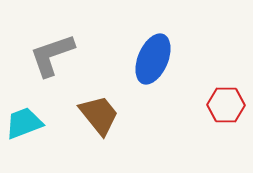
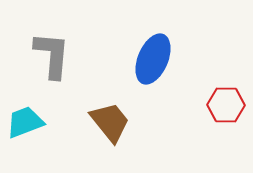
gray L-shape: rotated 114 degrees clockwise
brown trapezoid: moved 11 px right, 7 px down
cyan trapezoid: moved 1 px right, 1 px up
